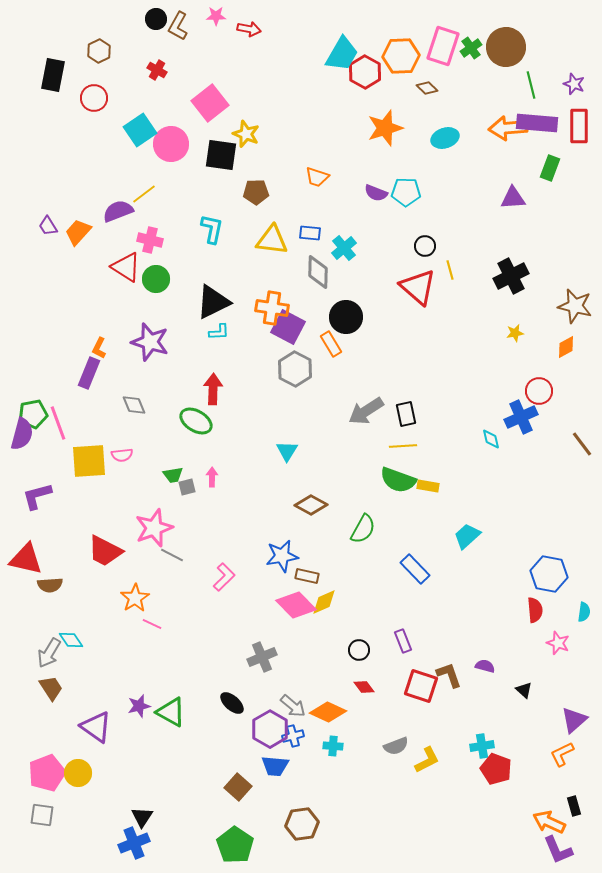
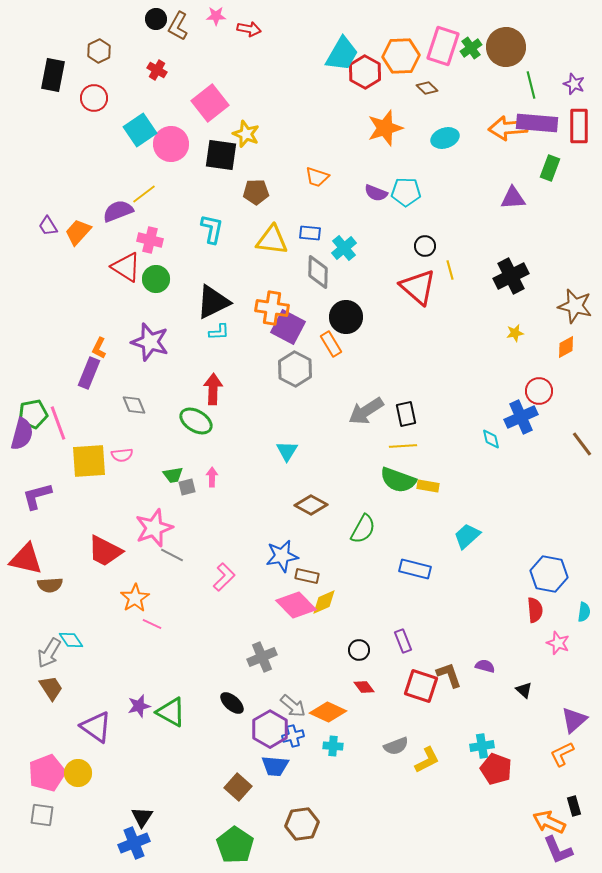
blue rectangle at (415, 569): rotated 32 degrees counterclockwise
